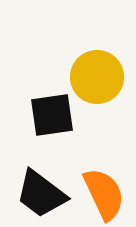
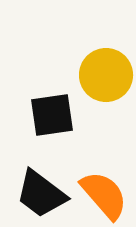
yellow circle: moved 9 px right, 2 px up
orange semicircle: moved 1 px down; rotated 16 degrees counterclockwise
